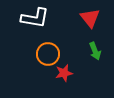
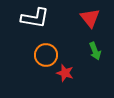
orange circle: moved 2 px left, 1 px down
red star: moved 1 px right; rotated 30 degrees clockwise
